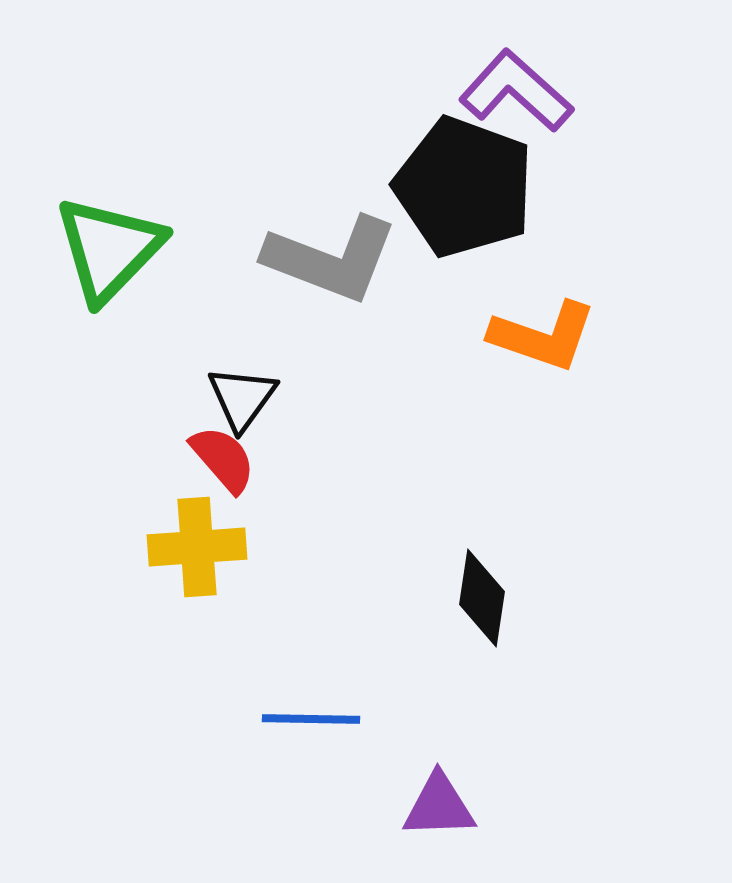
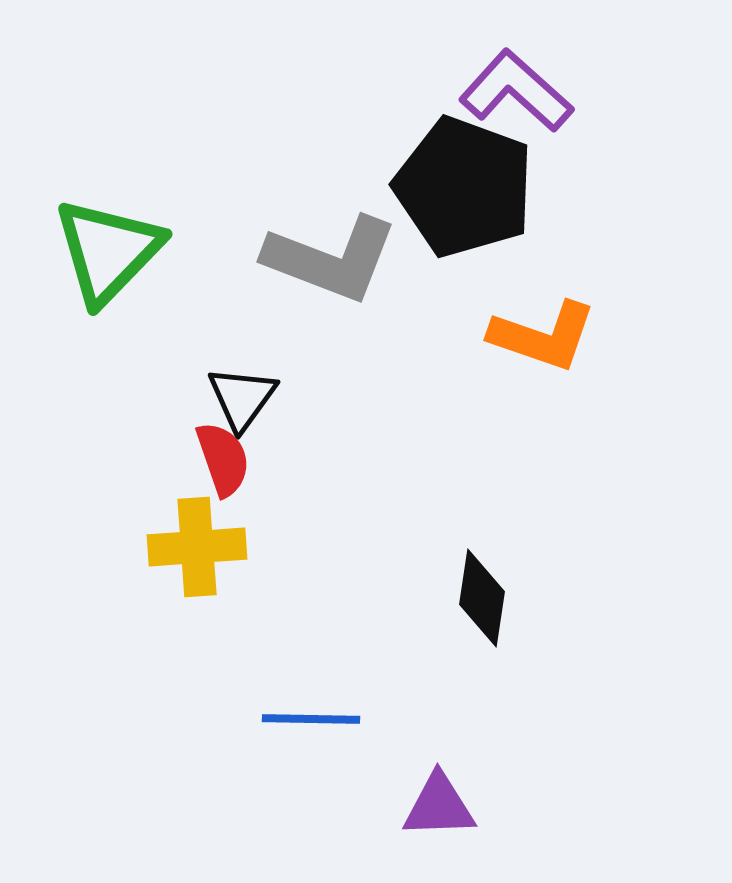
green triangle: moved 1 px left, 2 px down
red semicircle: rotated 22 degrees clockwise
